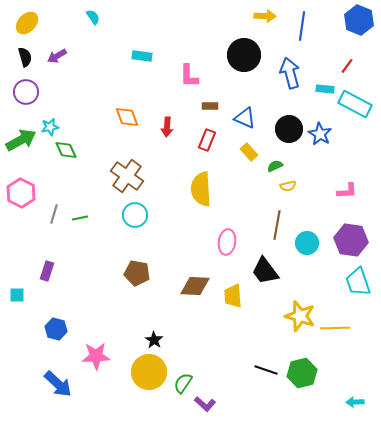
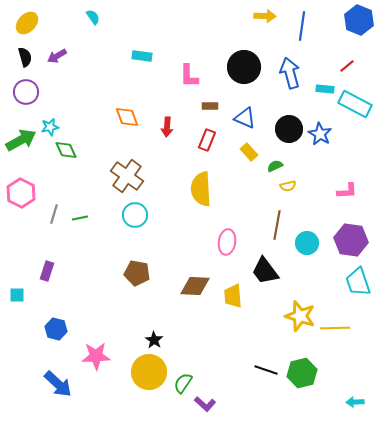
black circle at (244, 55): moved 12 px down
red line at (347, 66): rotated 14 degrees clockwise
